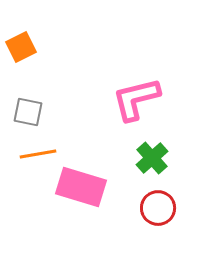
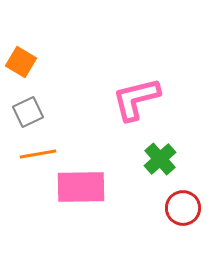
orange square: moved 15 px down; rotated 32 degrees counterclockwise
gray square: rotated 36 degrees counterclockwise
green cross: moved 8 px right, 1 px down
pink rectangle: rotated 18 degrees counterclockwise
red circle: moved 25 px right
